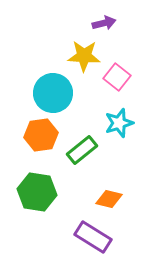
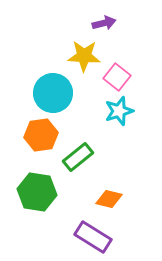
cyan star: moved 12 px up
green rectangle: moved 4 px left, 7 px down
